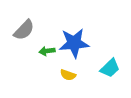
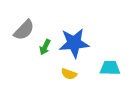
green arrow: moved 2 px left, 4 px up; rotated 56 degrees counterclockwise
cyan trapezoid: rotated 135 degrees counterclockwise
yellow semicircle: moved 1 px right, 1 px up
